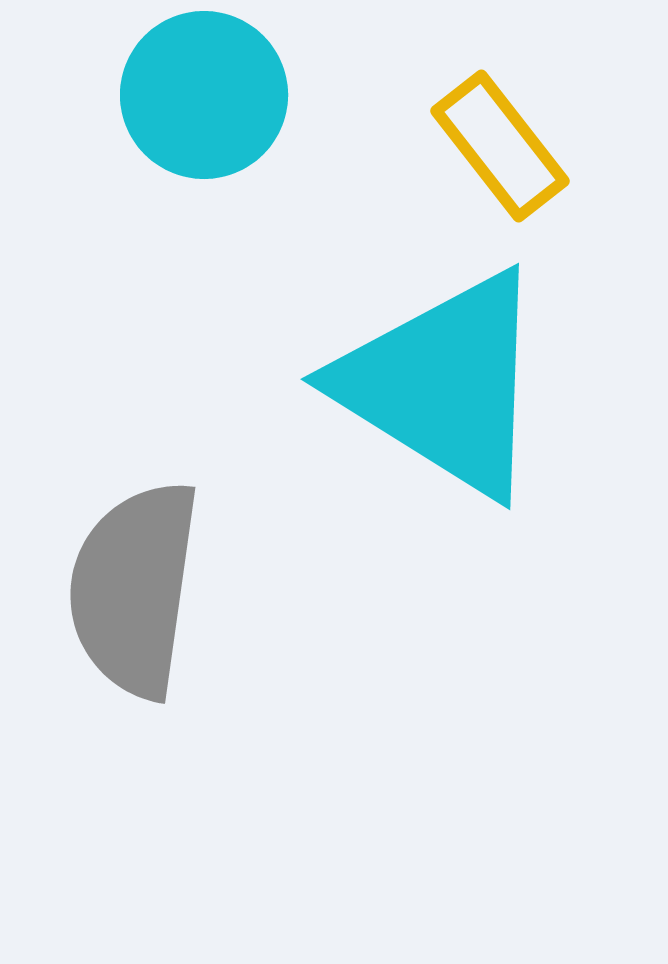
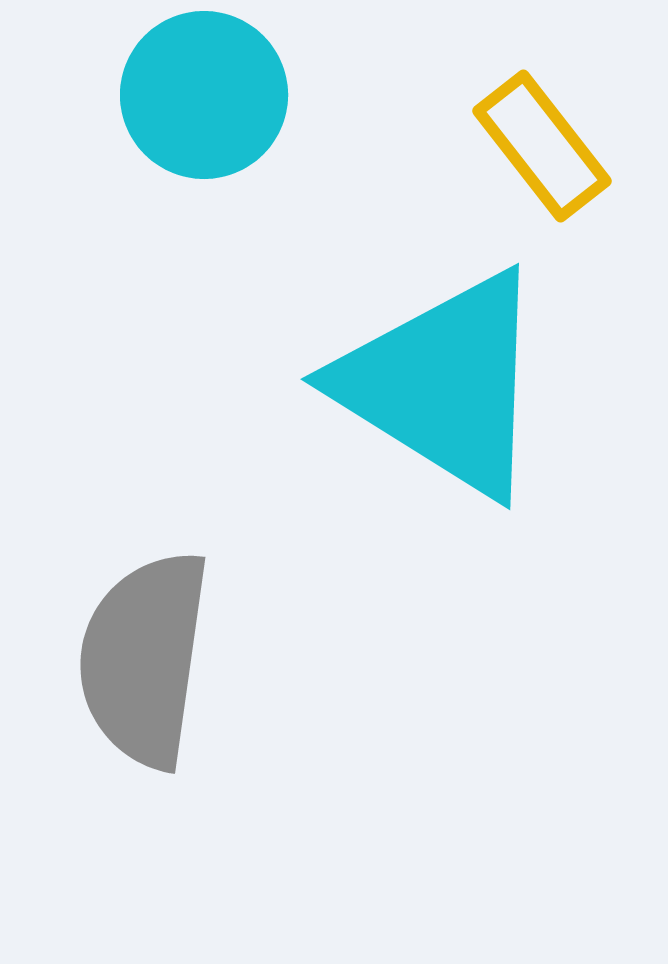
yellow rectangle: moved 42 px right
gray semicircle: moved 10 px right, 70 px down
